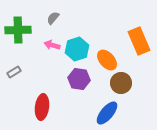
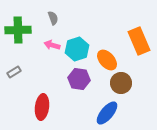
gray semicircle: rotated 120 degrees clockwise
